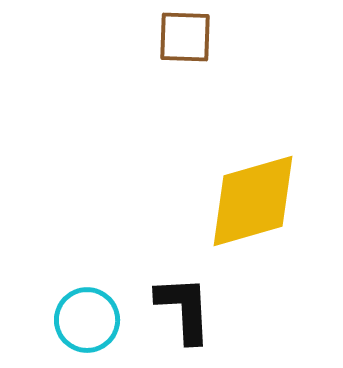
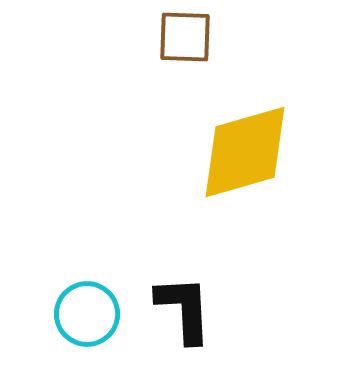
yellow diamond: moved 8 px left, 49 px up
cyan circle: moved 6 px up
